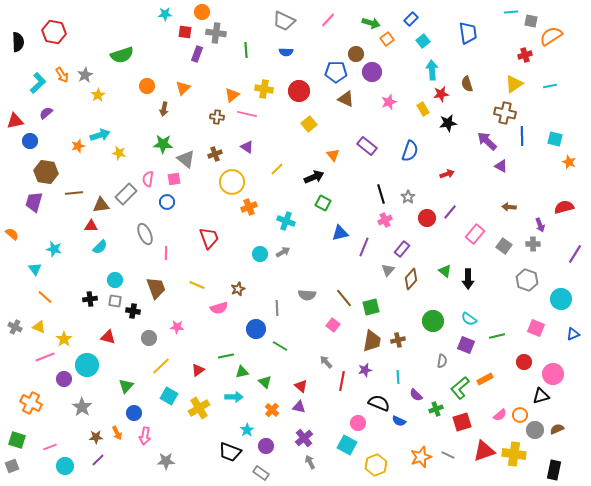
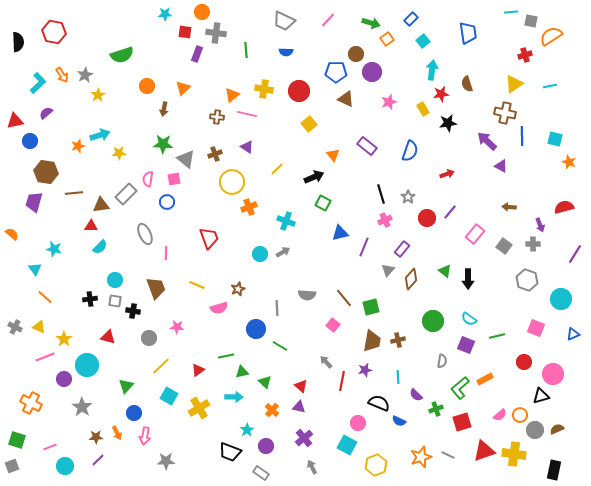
cyan arrow at (432, 70): rotated 12 degrees clockwise
yellow star at (119, 153): rotated 16 degrees counterclockwise
gray arrow at (310, 462): moved 2 px right, 5 px down
